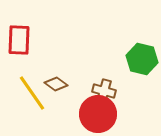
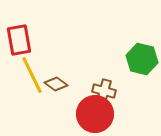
red rectangle: rotated 12 degrees counterclockwise
yellow line: moved 18 px up; rotated 9 degrees clockwise
red circle: moved 3 px left
